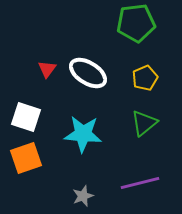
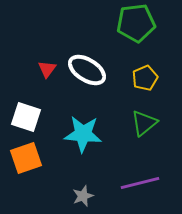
white ellipse: moved 1 px left, 3 px up
